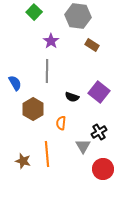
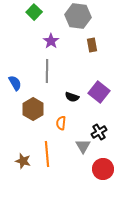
brown rectangle: rotated 48 degrees clockwise
